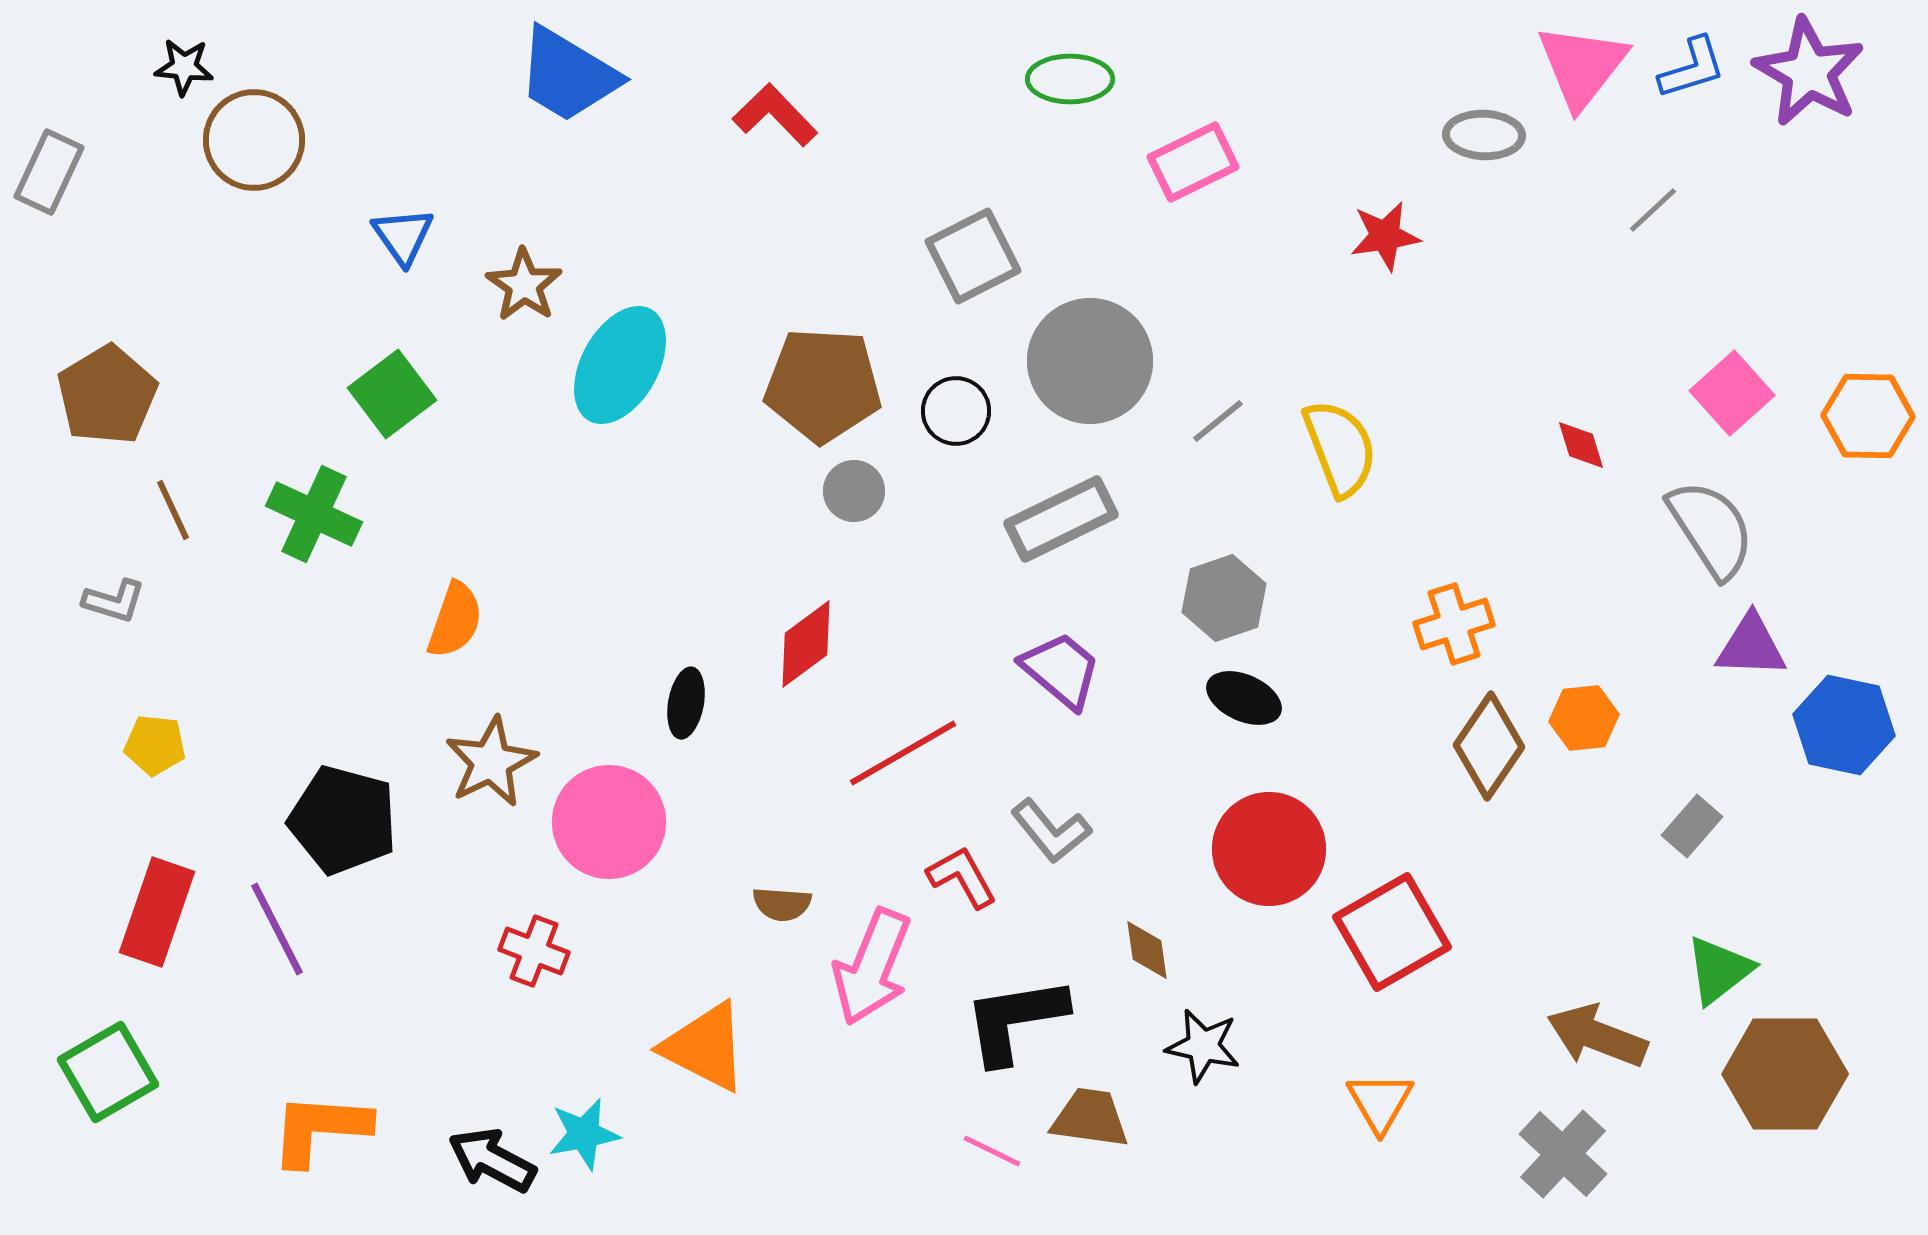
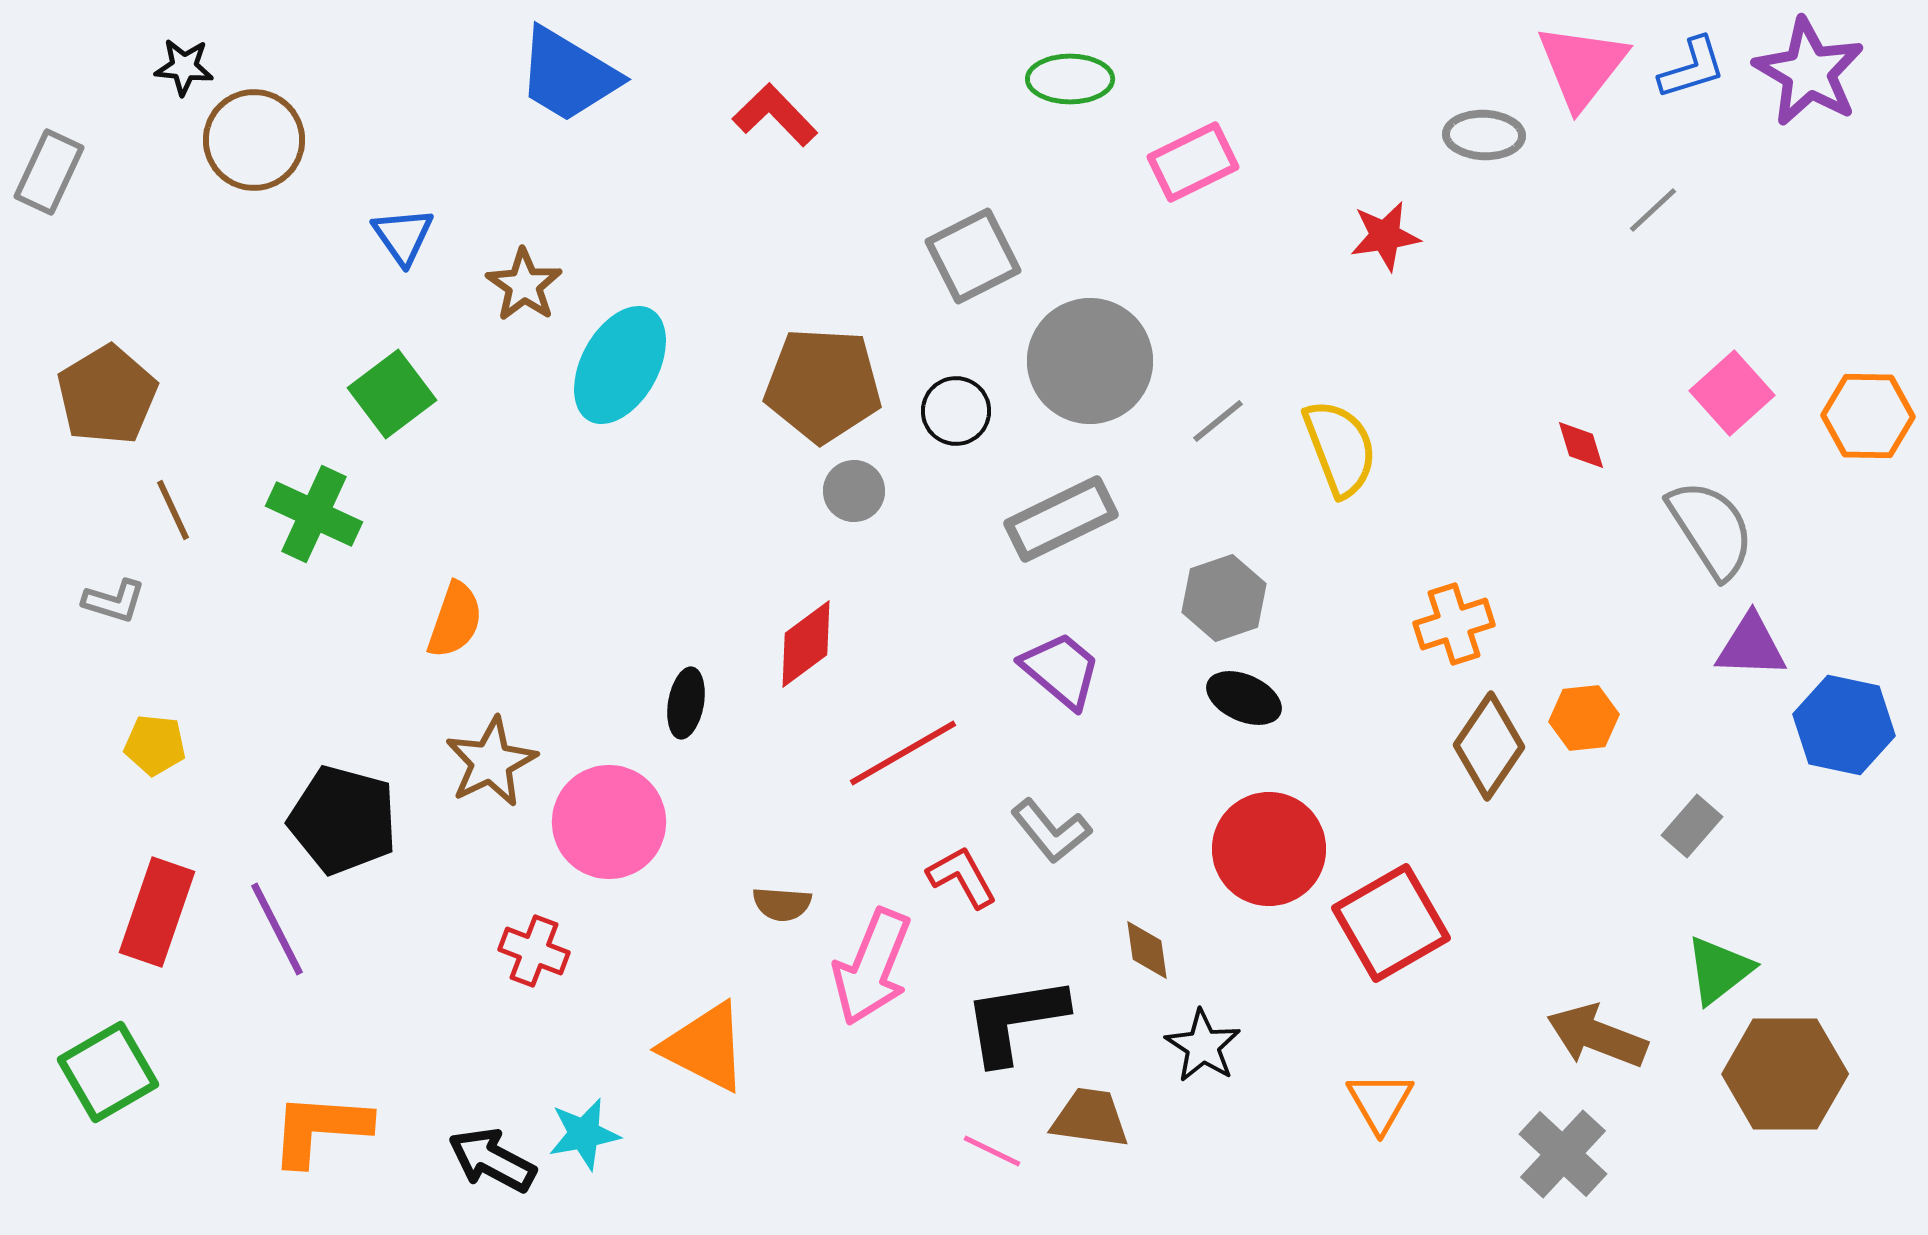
red square at (1392, 932): moved 1 px left, 9 px up
black star at (1203, 1046): rotated 20 degrees clockwise
